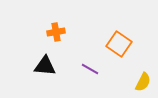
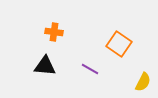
orange cross: moved 2 px left; rotated 18 degrees clockwise
